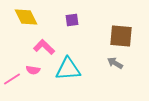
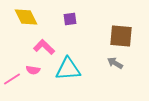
purple square: moved 2 px left, 1 px up
